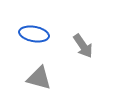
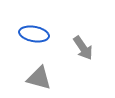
gray arrow: moved 2 px down
